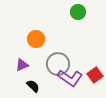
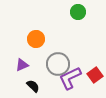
purple L-shape: rotated 120 degrees clockwise
